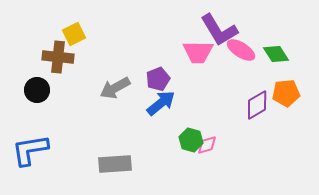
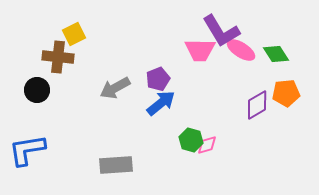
purple L-shape: moved 2 px right, 1 px down
pink trapezoid: moved 2 px right, 2 px up
blue L-shape: moved 3 px left
gray rectangle: moved 1 px right, 1 px down
